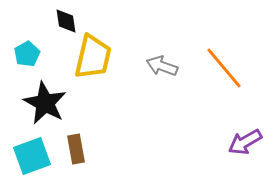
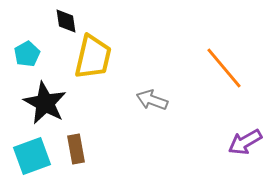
gray arrow: moved 10 px left, 34 px down
